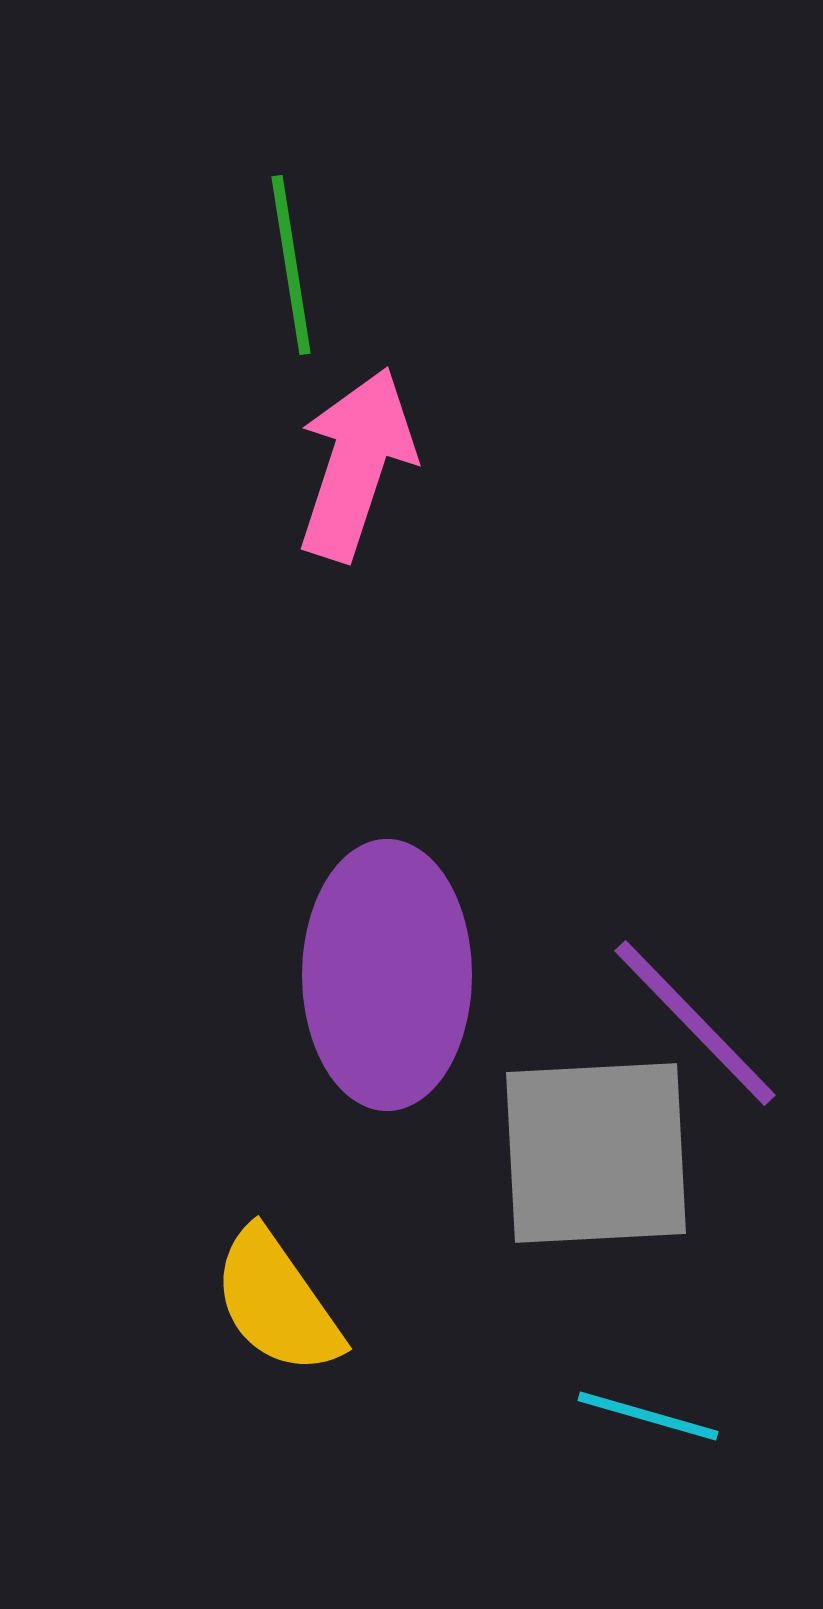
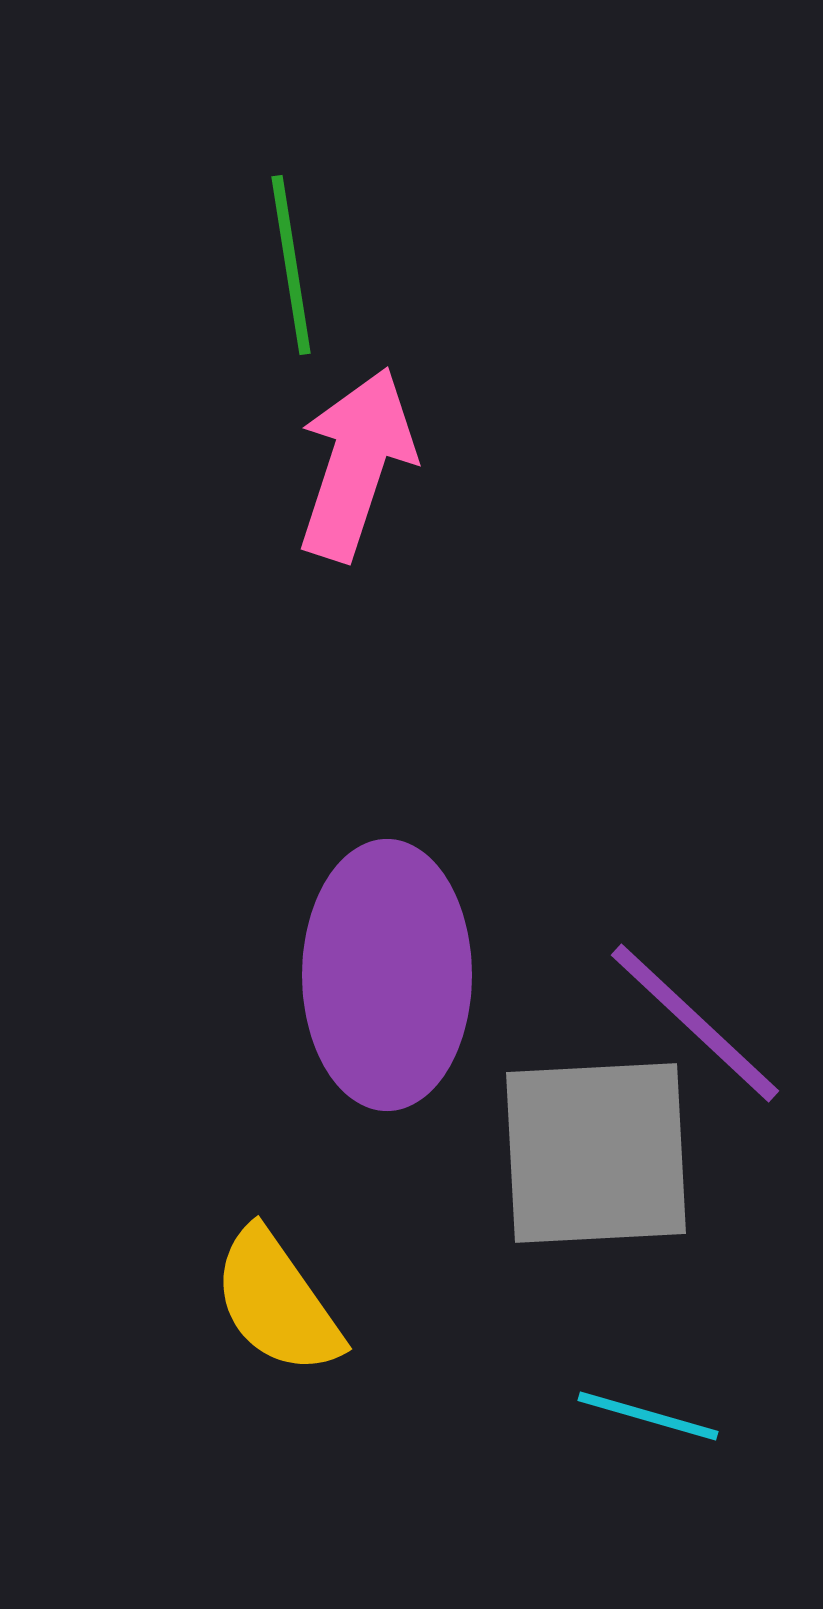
purple line: rotated 3 degrees counterclockwise
